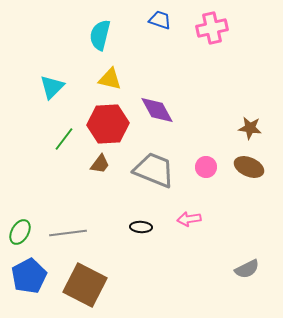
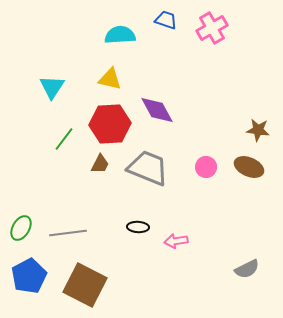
blue trapezoid: moved 6 px right
pink cross: rotated 16 degrees counterclockwise
cyan semicircle: moved 20 px right; rotated 72 degrees clockwise
cyan triangle: rotated 12 degrees counterclockwise
red hexagon: moved 2 px right
brown star: moved 8 px right, 2 px down
brown trapezoid: rotated 10 degrees counterclockwise
gray trapezoid: moved 6 px left, 2 px up
pink arrow: moved 13 px left, 22 px down
black ellipse: moved 3 px left
green ellipse: moved 1 px right, 4 px up
